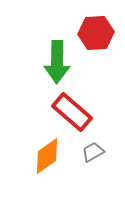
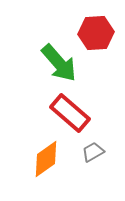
green arrow: moved 2 px right, 1 px down; rotated 42 degrees counterclockwise
red rectangle: moved 2 px left, 1 px down
orange diamond: moved 1 px left, 3 px down
